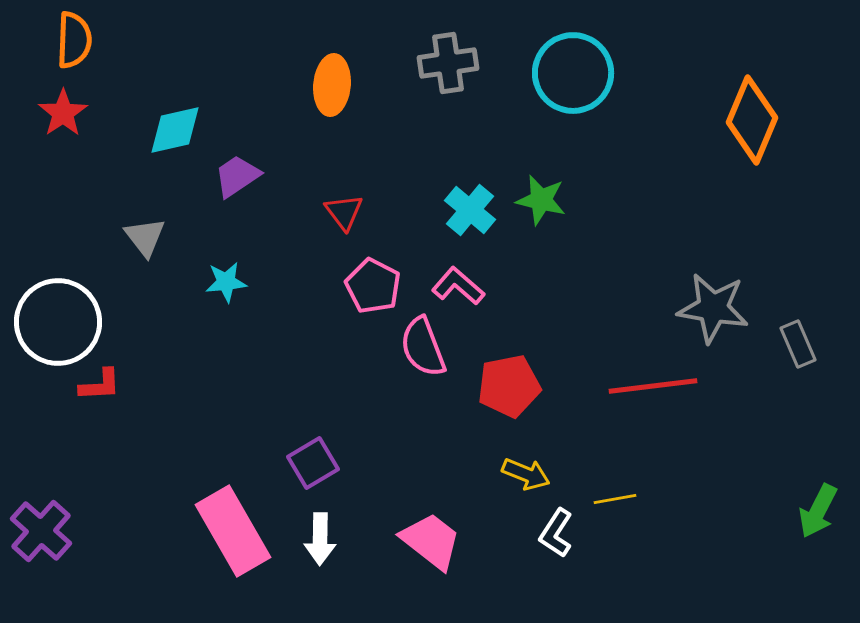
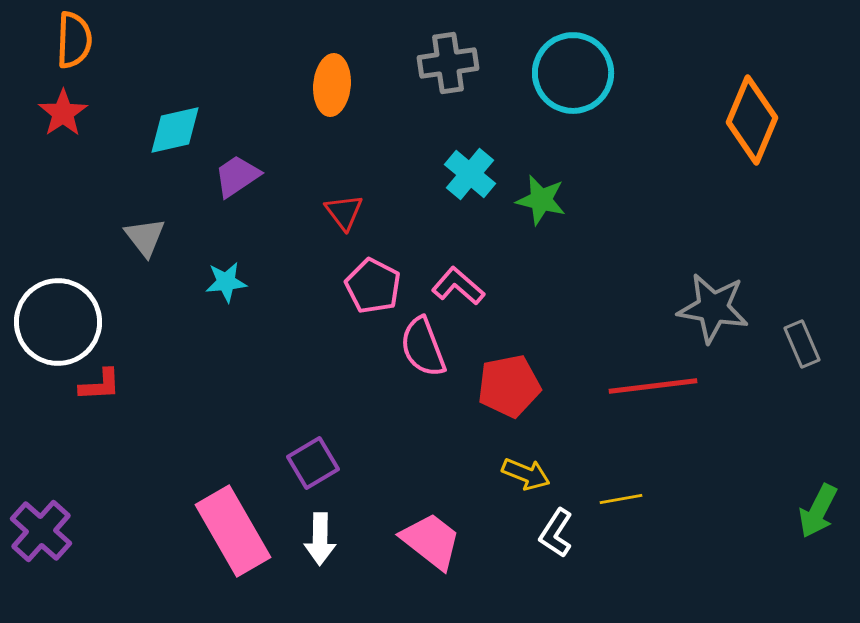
cyan cross: moved 36 px up
gray rectangle: moved 4 px right
yellow line: moved 6 px right
